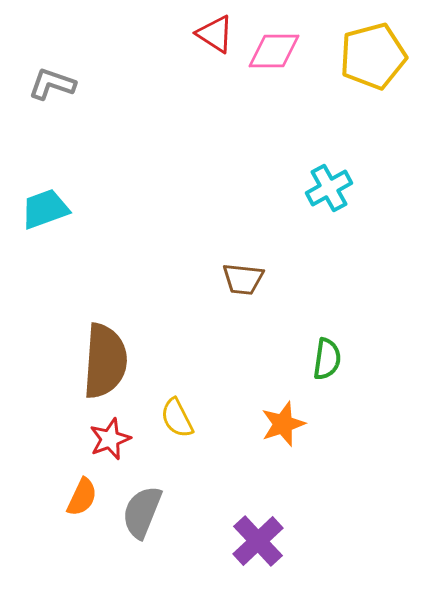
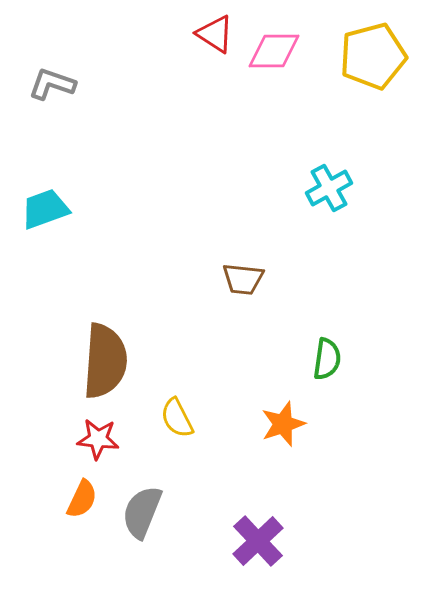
red star: moved 12 px left; rotated 27 degrees clockwise
orange semicircle: moved 2 px down
